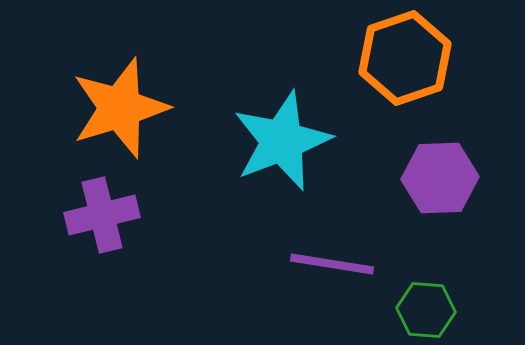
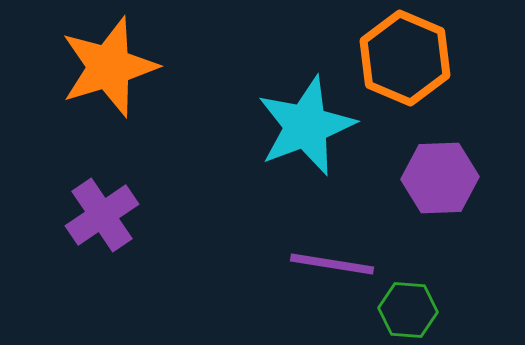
orange hexagon: rotated 18 degrees counterclockwise
orange star: moved 11 px left, 41 px up
cyan star: moved 24 px right, 15 px up
purple cross: rotated 20 degrees counterclockwise
green hexagon: moved 18 px left
